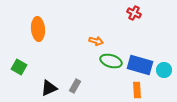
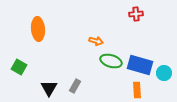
red cross: moved 2 px right, 1 px down; rotated 32 degrees counterclockwise
cyan circle: moved 3 px down
black triangle: rotated 36 degrees counterclockwise
